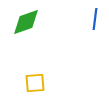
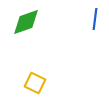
yellow square: rotated 30 degrees clockwise
